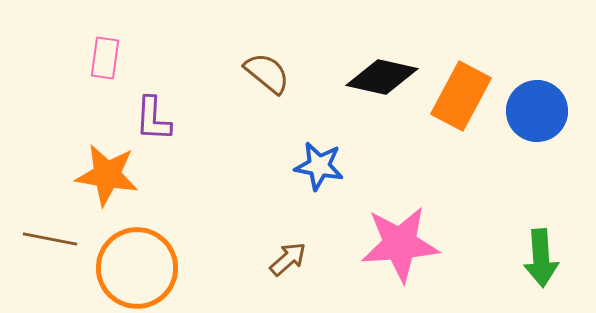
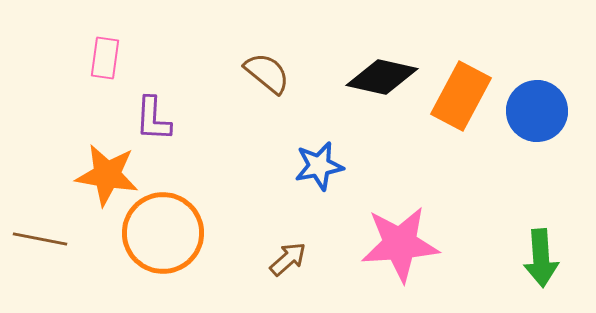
blue star: rotated 21 degrees counterclockwise
brown line: moved 10 px left
orange circle: moved 26 px right, 35 px up
